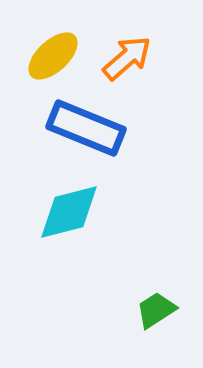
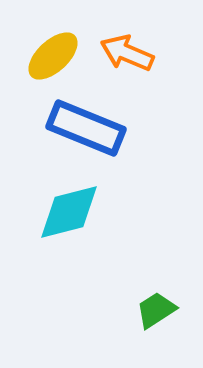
orange arrow: moved 5 px up; rotated 116 degrees counterclockwise
